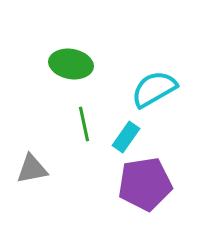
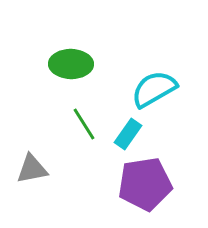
green ellipse: rotated 9 degrees counterclockwise
green line: rotated 20 degrees counterclockwise
cyan rectangle: moved 2 px right, 3 px up
